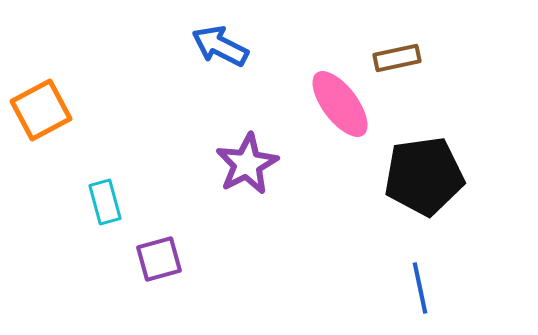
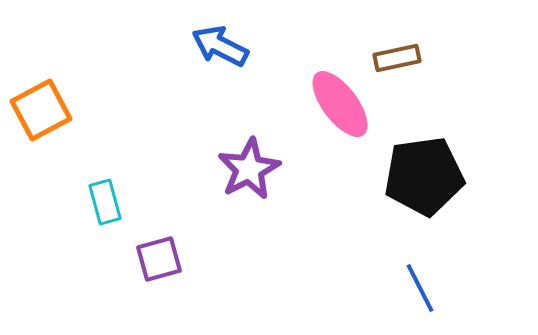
purple star: moved 2 px right, 5 px down
blue line: rotated 15 degrees counterclockwise
